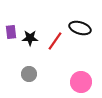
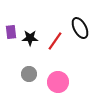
black ellipse: rotated 45 degrees clockwise
pink circle: moved 23 px left
